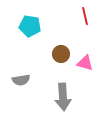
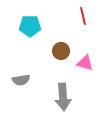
red line: moved 2 px left
cyan pentagon: rotated 10 degrees counterclockwise
brown circle: moved 3 px up
